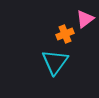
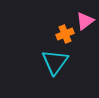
pink triangle: moved 2 px down
